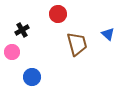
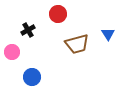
black cross: moved 6 px right
blue triangle: rotated 16 degrees clockwise
brown trapezoid: rotated 90 degrees clockwise
